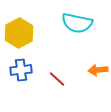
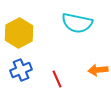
blue cross: rotated 15 degrees counterclockwise
red line: rotated 24 degrees clockwise
